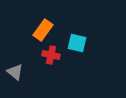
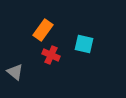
cyan square: moved 7 px right, 1 px down
red cross: rotated 12 degrees clockwise
